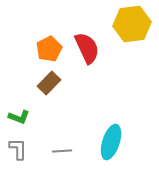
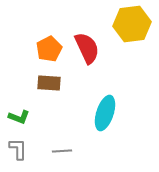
brown rectangle: rotated 50 degrees clockwise
cyan ellipse: moved 6 px left, 29 px up
